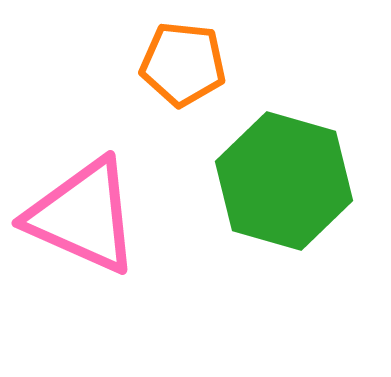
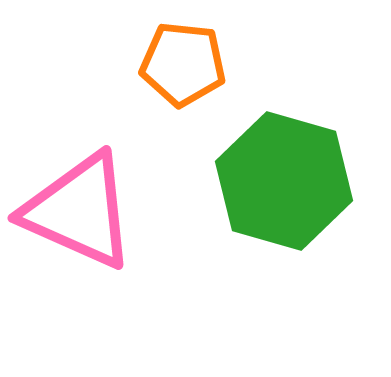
pink triangle: moved 4 px left, 5 px up
